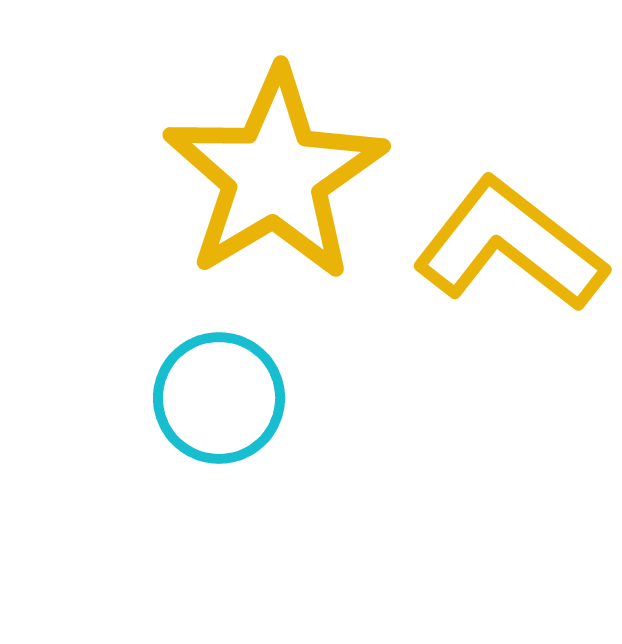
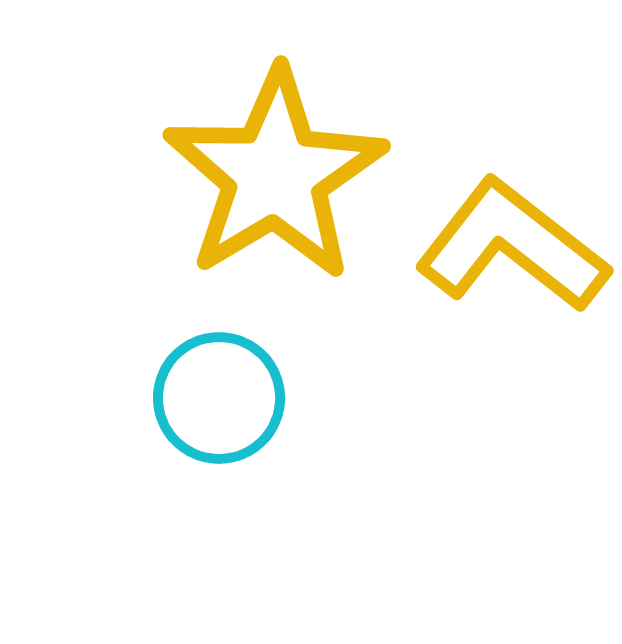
yellow L-shape: moved 2 px right, 1 px down
